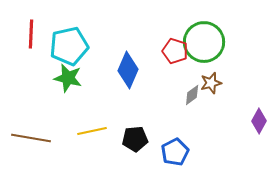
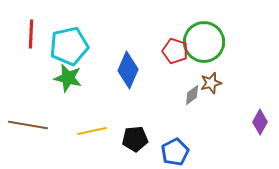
purple diamond: moved 1 px right, 1 px down
brown line: moved 3 px left, 13 px up
